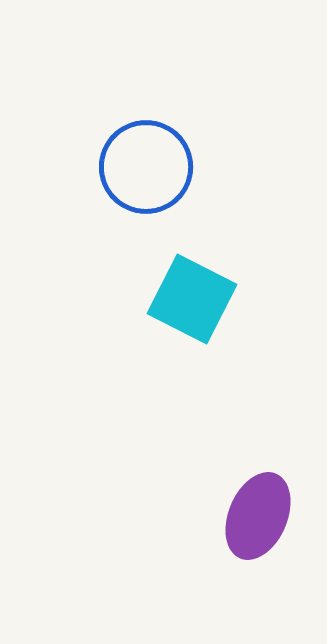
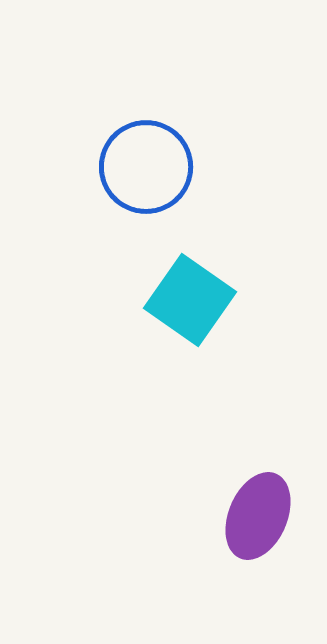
cyan square: moved 2 px left, 1 px down; rotated 8 degrees clockwise
